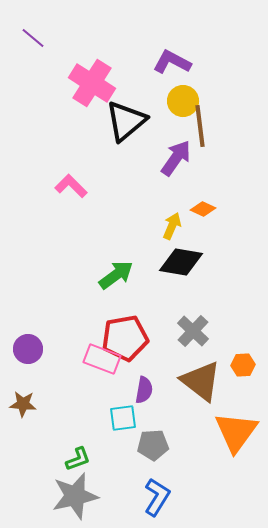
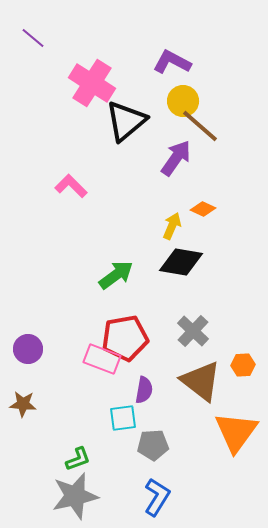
brown line: rotated 42 degrees counterclockwise
